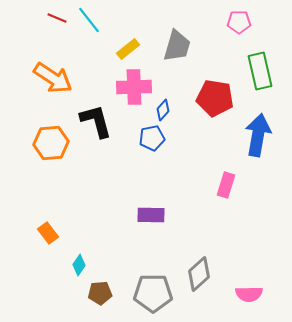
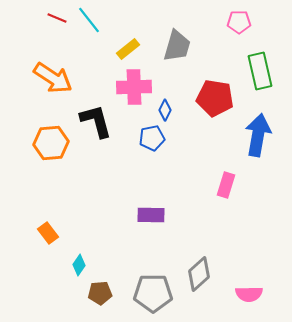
blue diamond: moved 2 px right; rotated 15 degrees counterclockwise
